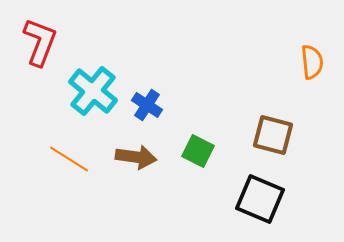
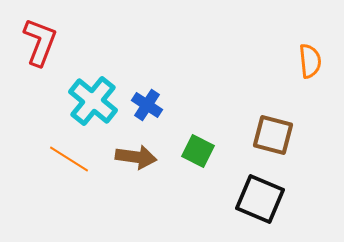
orange semicircle: moved 2 px left, 1 px up
cyan cross: moved 10 px down
